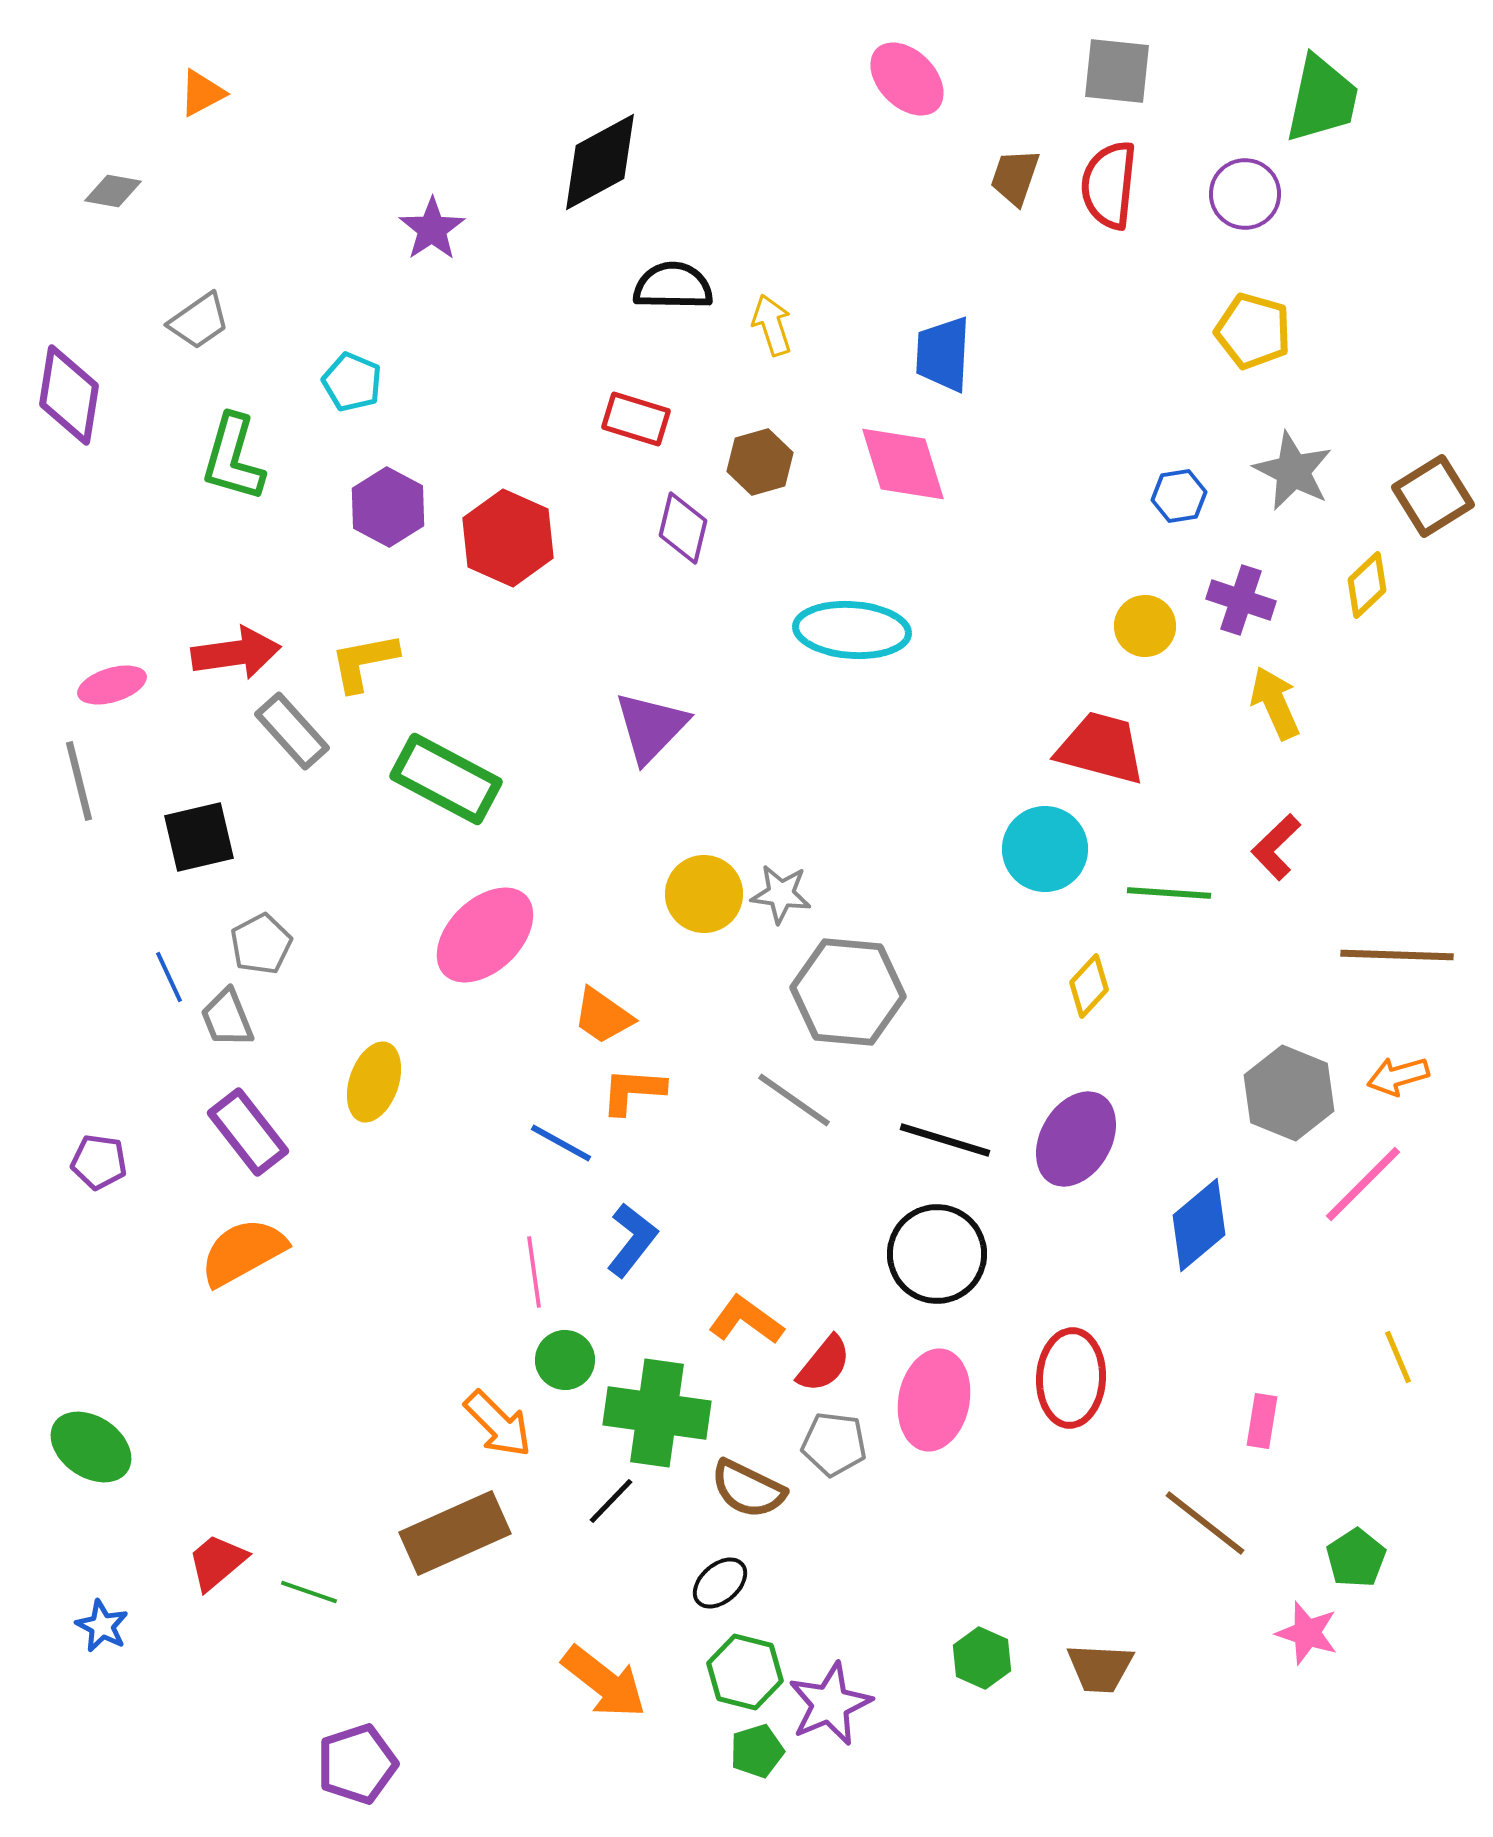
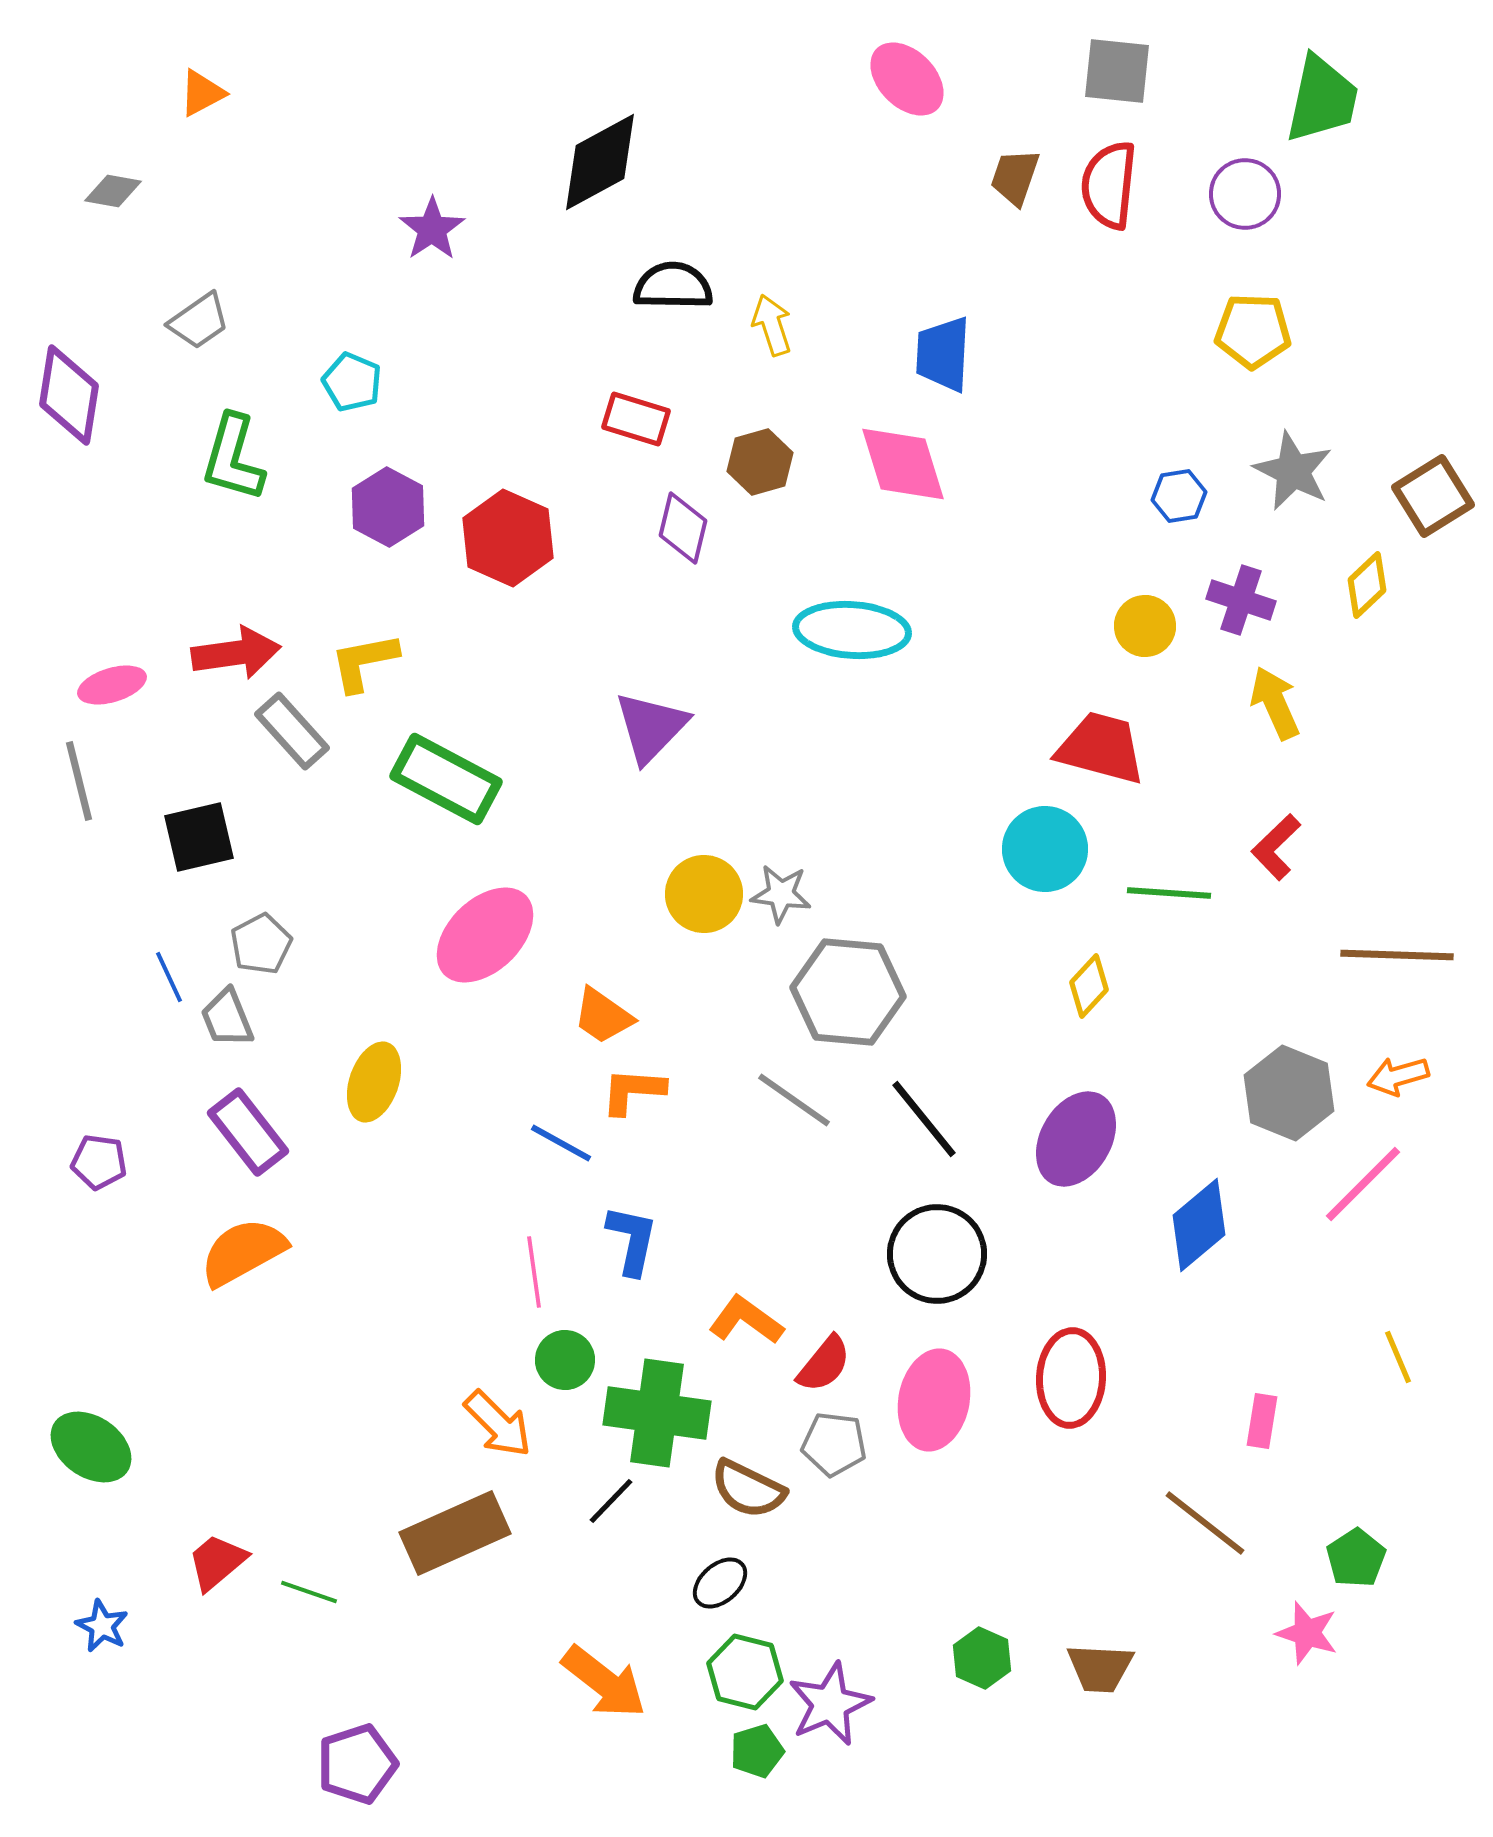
yellow pentagon at (1253, 331): rotated 14 degrees counterclockwise
black line at (945, 1140): moved 21 px left, 21 px up; rotated 34 degrees clockwise
blue L-shape at (632, 1240): rotated 26 degrees counterclockwise
